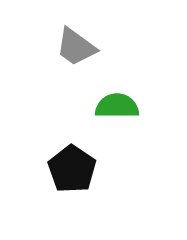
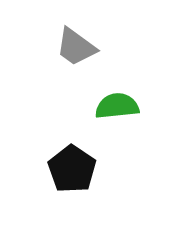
green semicircle: rotated 6 degrees counterclockwise
